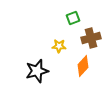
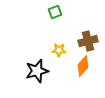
green square: moved 18 px left, 6 px up
brown cross: moved 3 px left, 3 px down
yellow star: moved 4 px down
